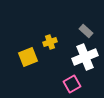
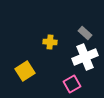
gray rectangle: moved 1 px left, 2 px down
yellow cross: rotated 24 degrees clockwise
yellow square: moved 3 px left, 14 px down; rotated 12 degrees counterclockwise
